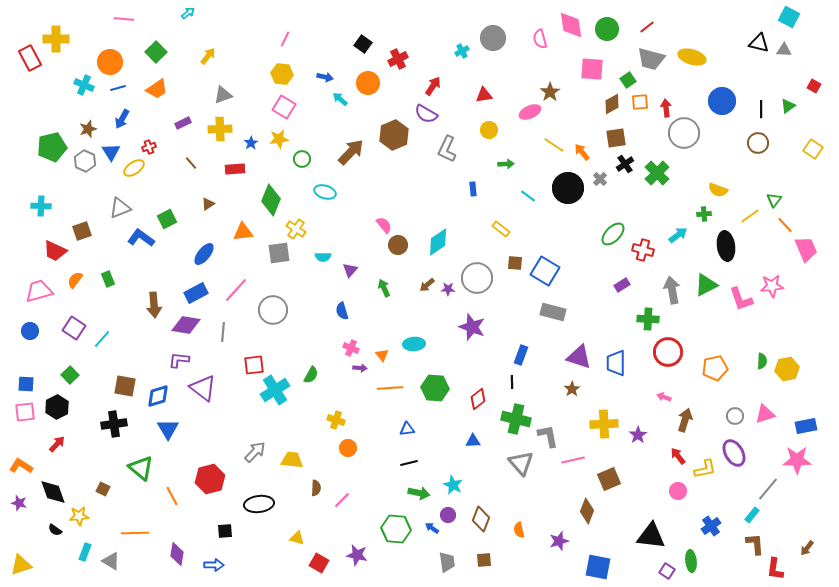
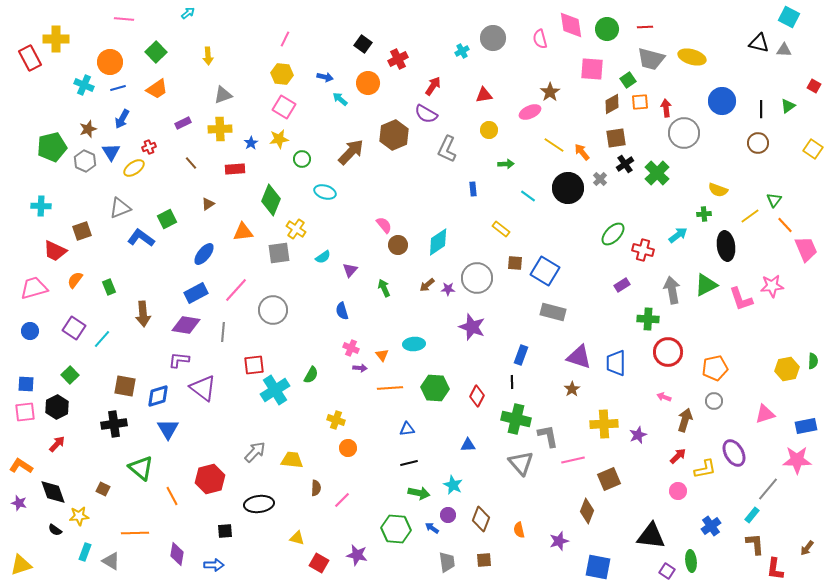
red line at (647, 27): moved 2 px left; rotated 35 degrees clockwise
yellow arrow at (208, 56): rotated 138 degrees clockwise
cyan semicircle at (323, 257): rotated 35 degrees counterclockwise
green rectangle at (108, 279): moved 1 px right, 8 px down
pink trapezoid at (39, 291): moved 5 px left, 3 px up
brown arrow at (154, 305): moved 11 px left, 9 px down
green semicircle at (762, 361): moved 51 px right
red diamond at (478, 399): moved 1 px left, 3 px up; rotated 25 degrees counterclockwise
gray circle at (735, 416): moved 21 px left, 15 px up
purple star at (638, 435): rotated 12 degrees clockwise
blue triangle at (473, 441): moved 5 px left, 4 px down
red arrow at (678, 456): rotated 84 degrees clockwise
